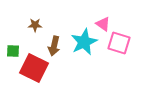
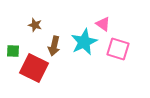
brown star: rotated 16 degrees clockwise
pink square: moved 1 px left, 6 px down
